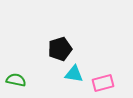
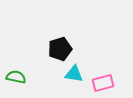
green semicircle: moved 3 px up
